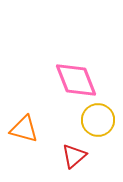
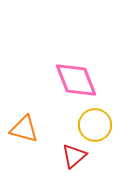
yellow circle: moved 3 px left, 5 px down
